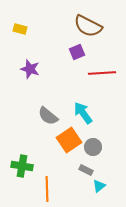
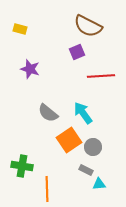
red line: moved 1 px left, 3 px down
gray semicircle: moved 3 px up
cyan triangle: moved 2 px up; rotated 32 degrees clockwise
